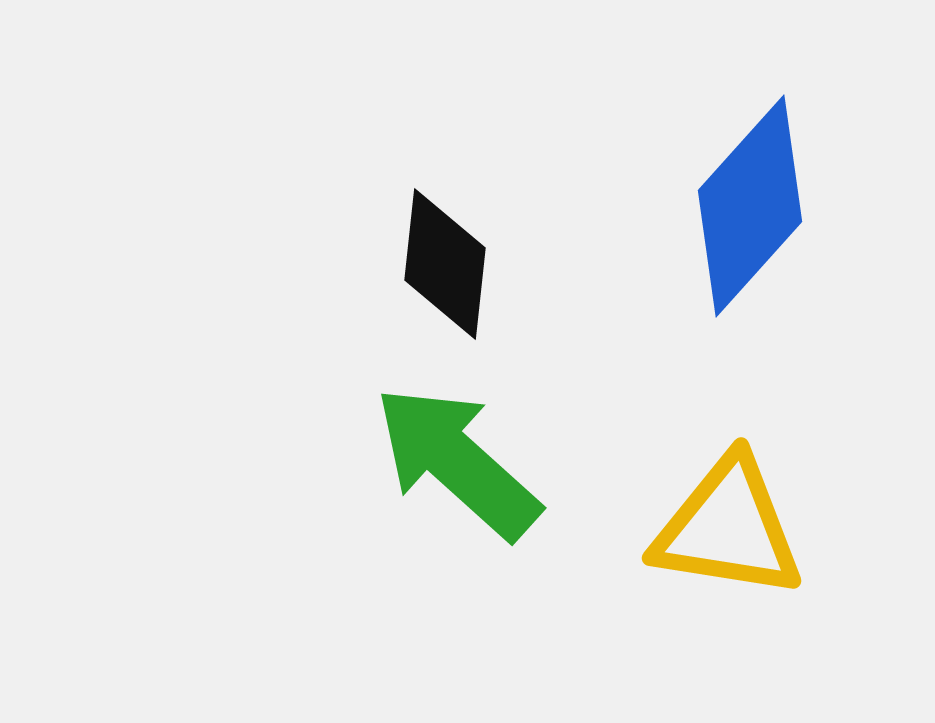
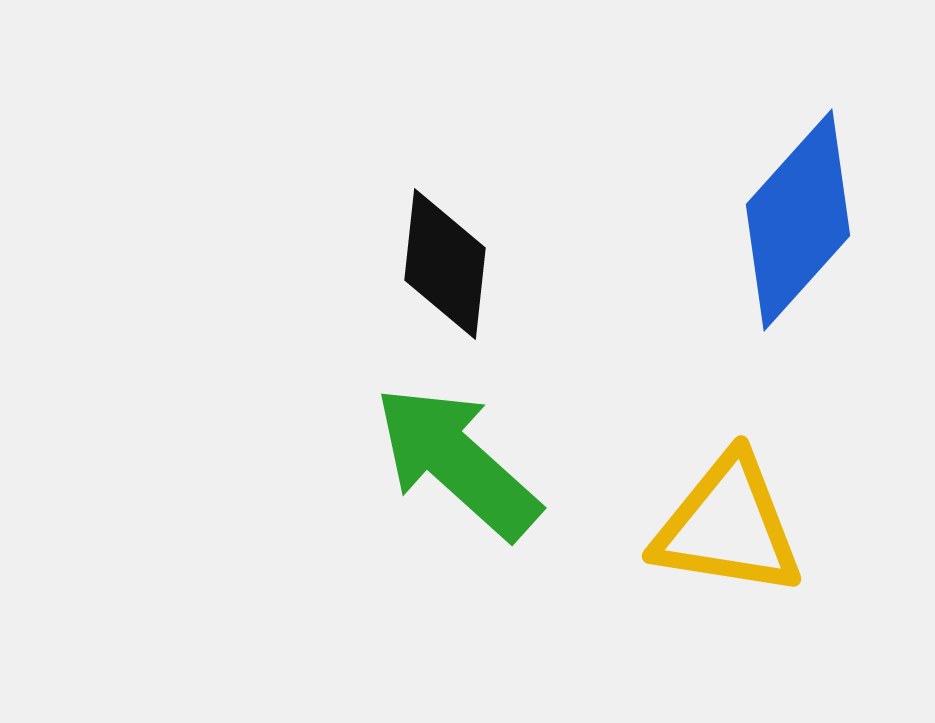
blue diamond: moved 48 px right, 14 px down
yellow triangle: moved 2 px up
